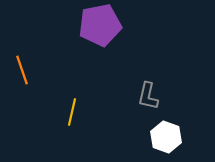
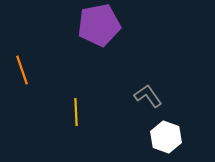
purple pentagon: moved 1 px left
gray L-shape: rotated 132 degrees clockwise
yellow line: moved 4 px right; rotated 16 degrees counterclockwise
